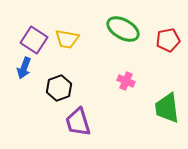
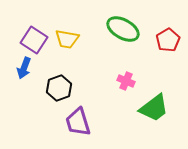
red pentagon: rotated 20 degrees counterclockwise
green trapezoid: moved 13 px left; rotated 120 degrees counterclockwise
